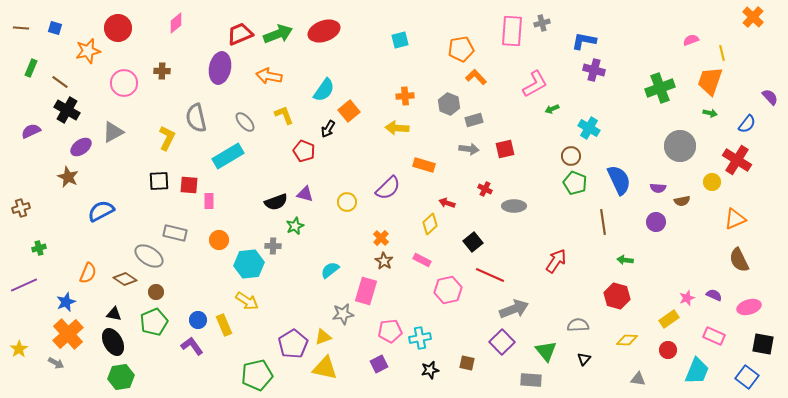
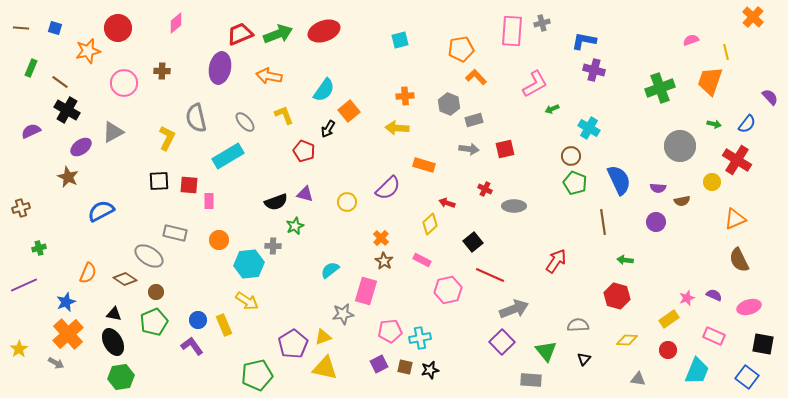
yellow line at (722, 53): moved 4 px right, 1 px up
green arrow at (710, 113): moved 4 px right, 11 px down
brown square at (467, 363): moved 62 px left, 4 px down
